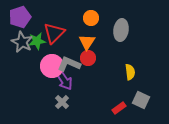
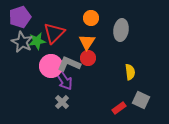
pink circle: moved 1 px left
